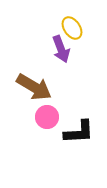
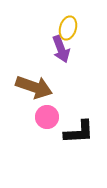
yellow ellipse: moved 4 px left; rotated 50 degrees clockwise
brown arrow: rotated 12 degrees counterclockwise
